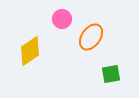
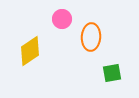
orange ellipse: rotated 32 degrees counterclockwise
green square: moved 1 px right, 1 px up
